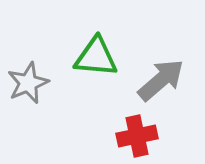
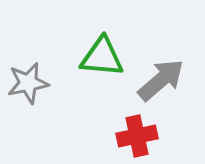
green triangle: moved 6 px right
gray star: rotated 12 degrees clockwise
